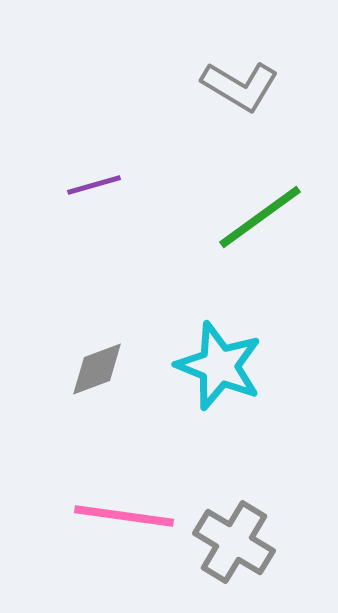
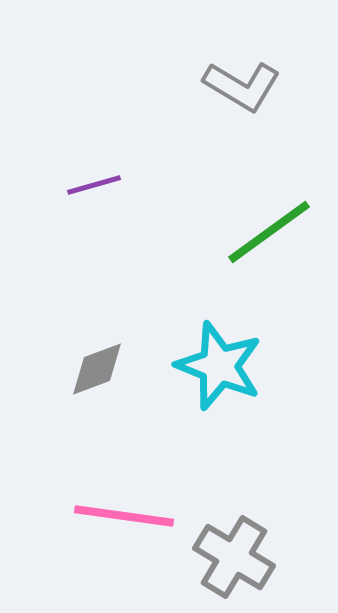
gray L-shape: moved 2 px right
green line: moved 9 px right, 15 px down
gray cross: moved 15 px down
